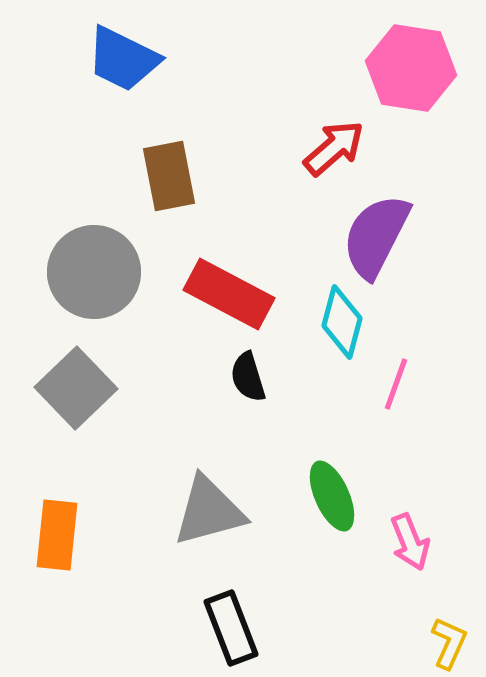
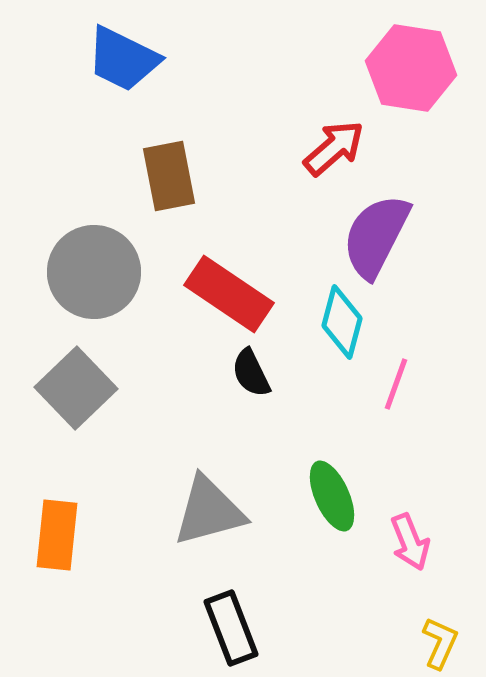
red rectangle: rotated 6 degrees clockwise
black semicircle: moved 3 px right, 4 px up; rotated 9 degrees counterclockwise
yellow L-shape: moved 9 px left
